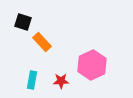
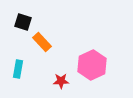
cyan rectangle: moved 14 px left, 11 px up
